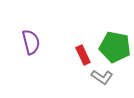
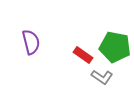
red rectangle: rotated 30 degrees counterclockwise
